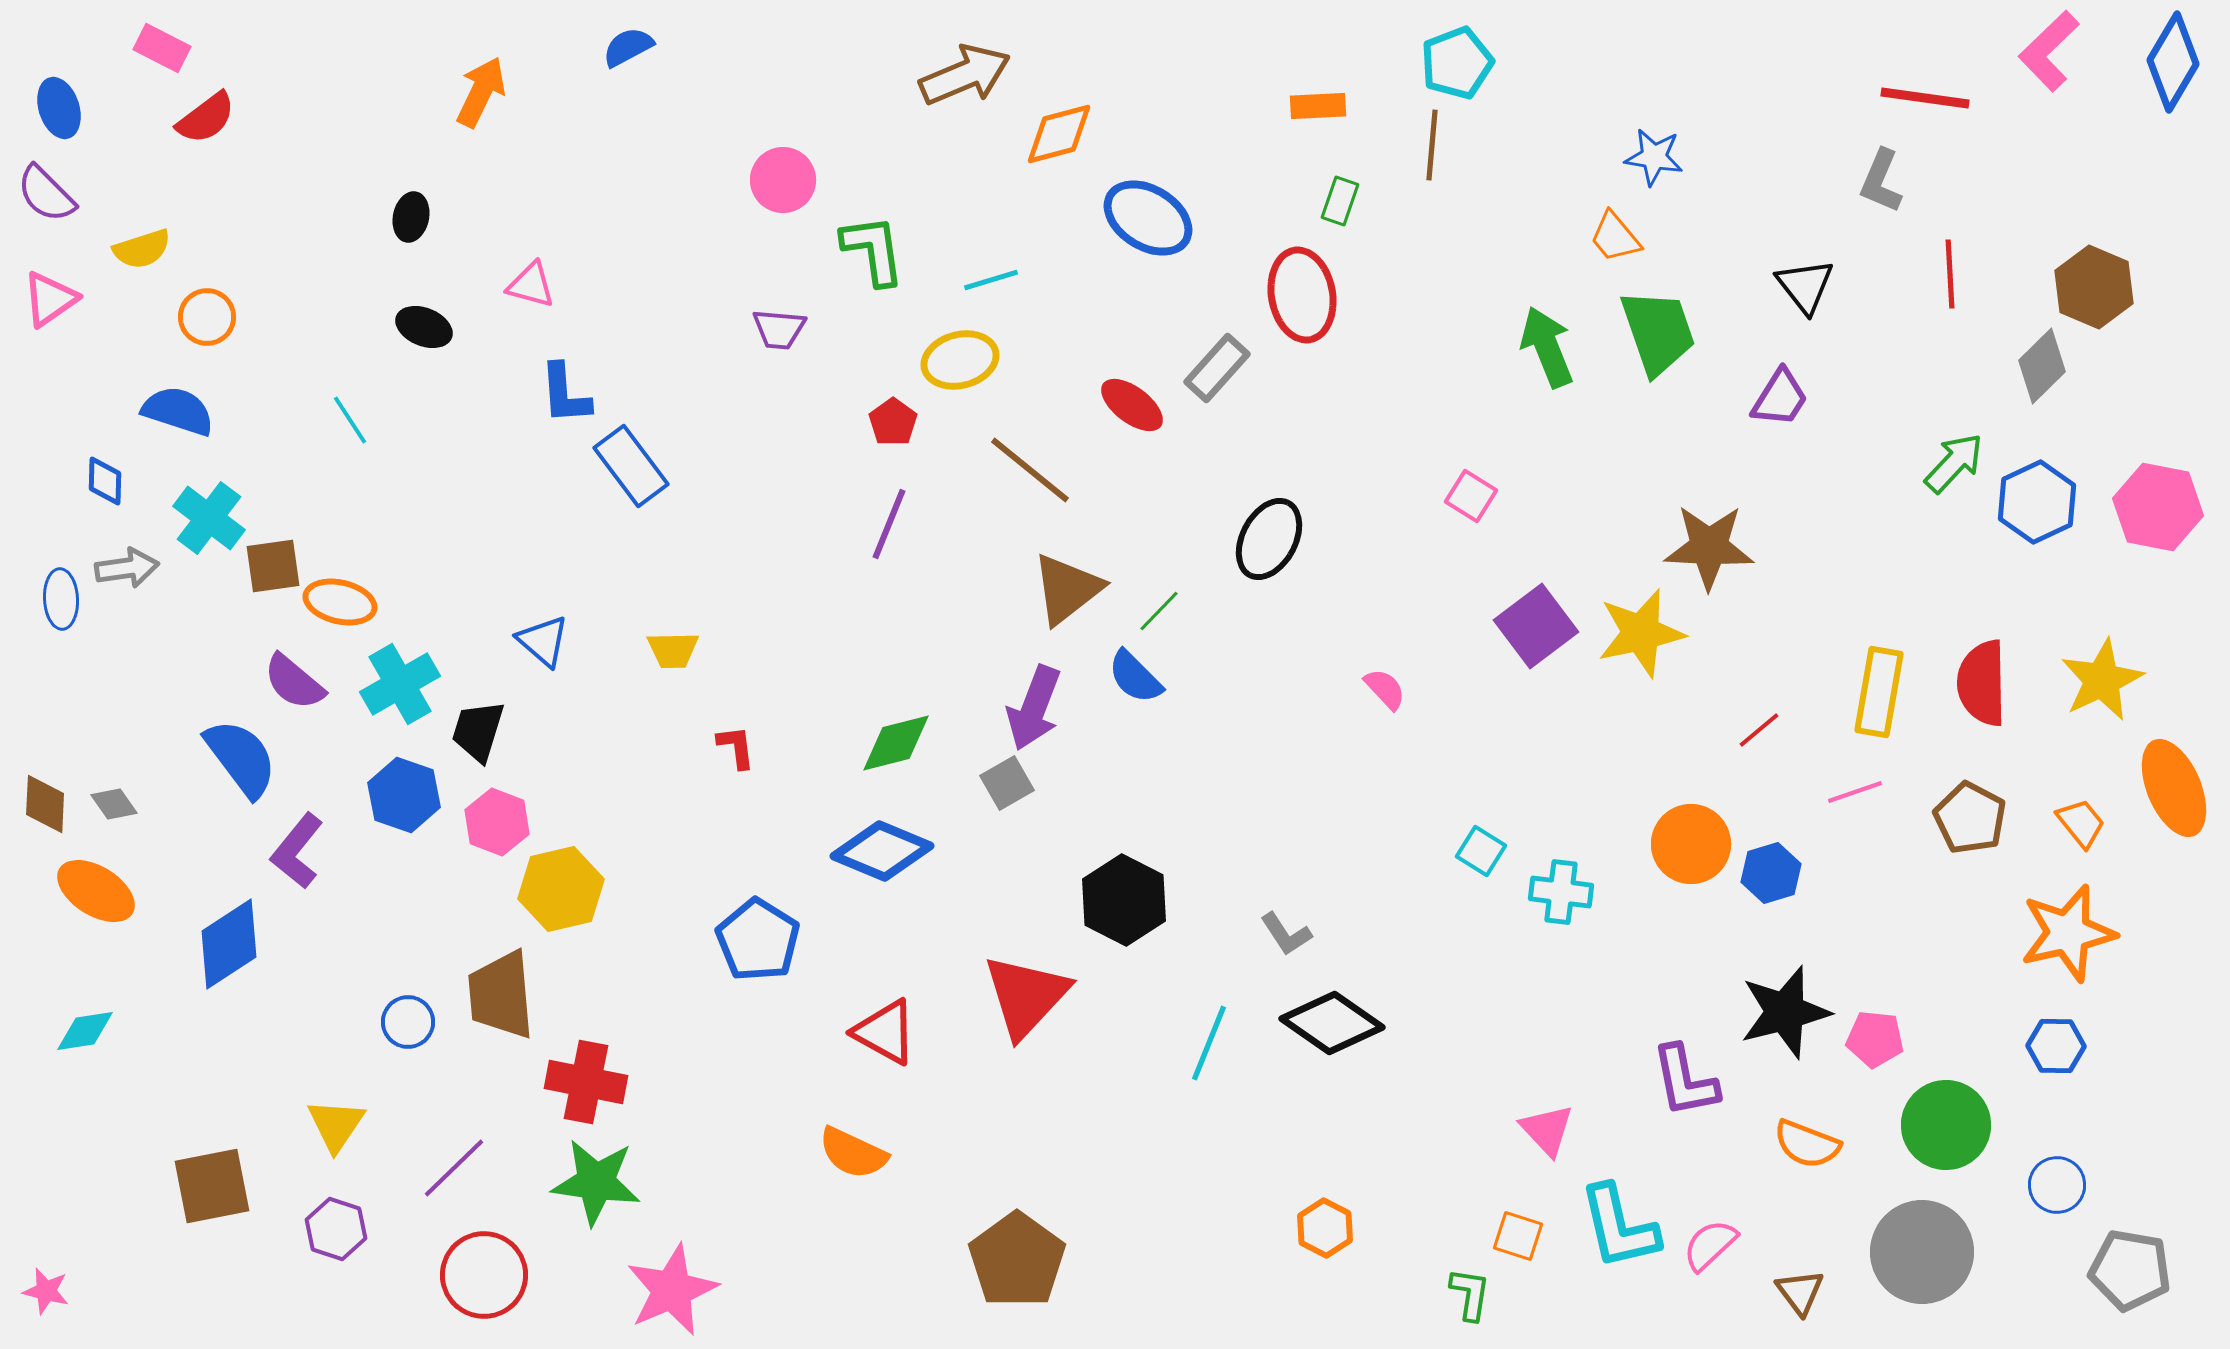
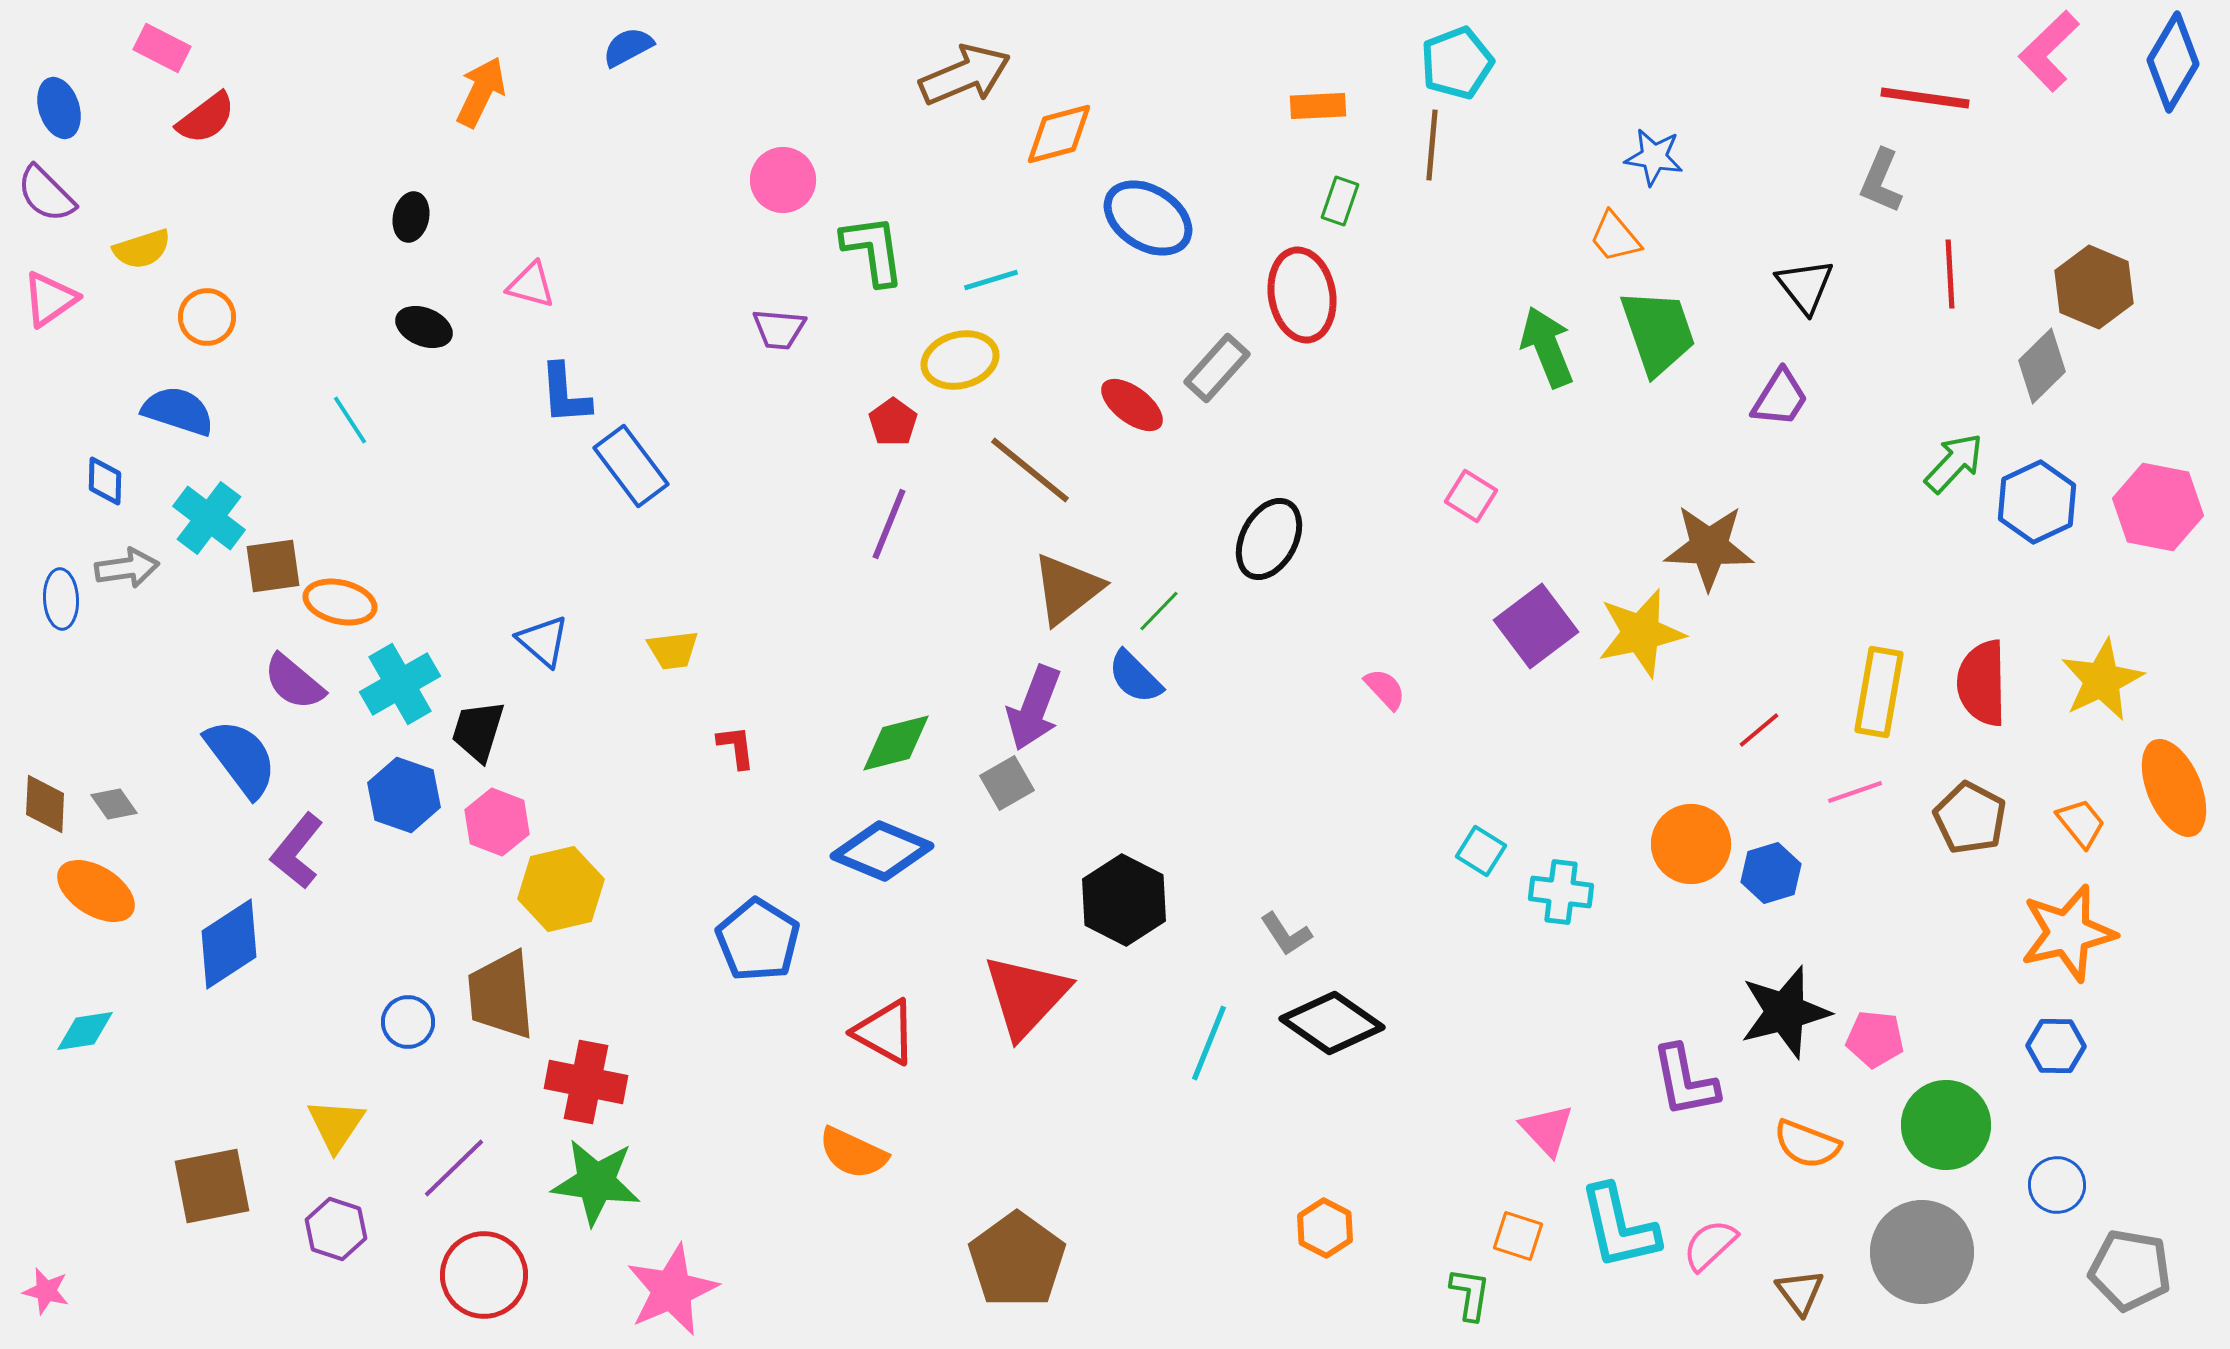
yellow trapezoid at (673, 650): rotated 6 degrees counterclockwise
